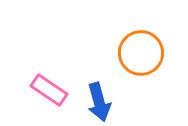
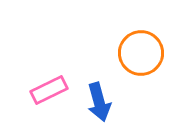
pink rectangle: rotated 60 degrees counterclockwise
